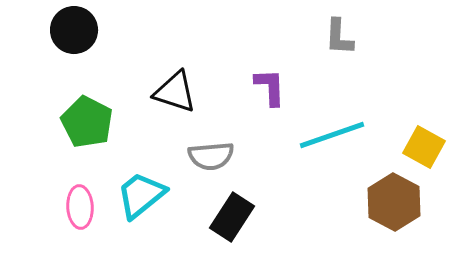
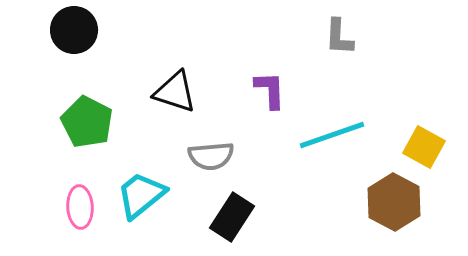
purple L-shape: moved 3 px down
